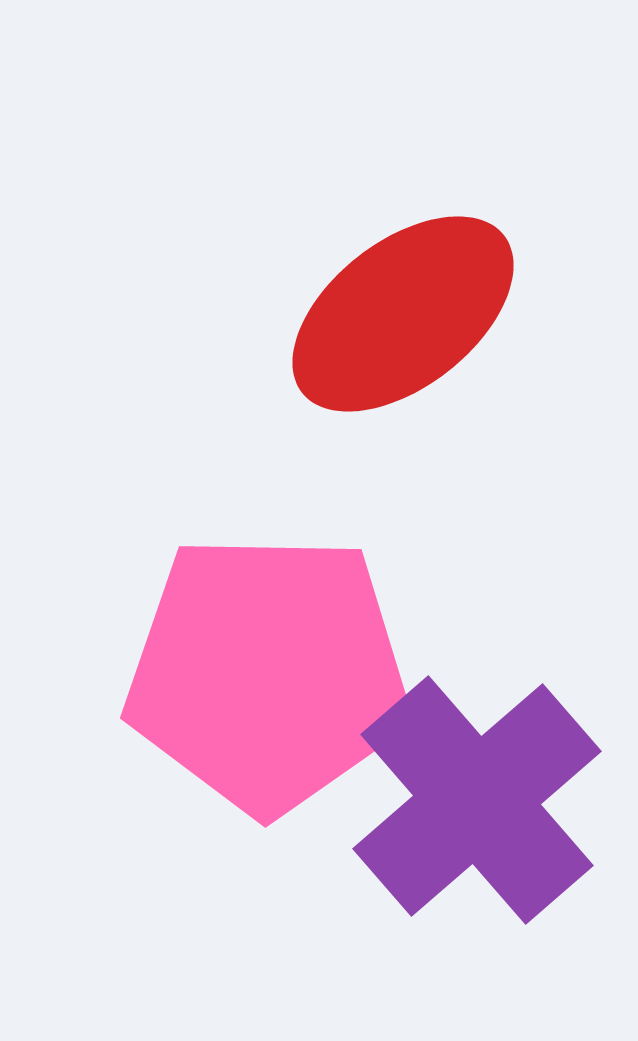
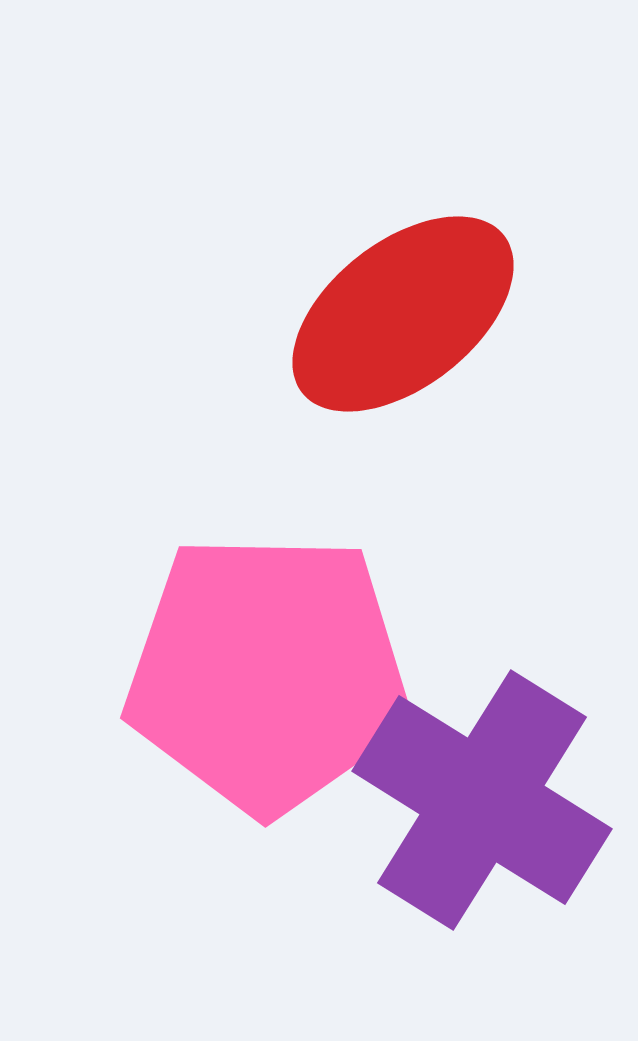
purple cross: moved 5 px right; rotated 17 degrees counterclockwise
